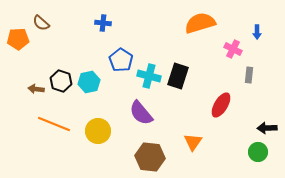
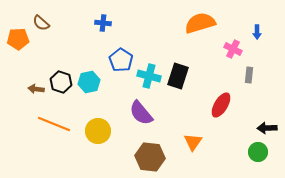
black hexagon: moved 1 px down
